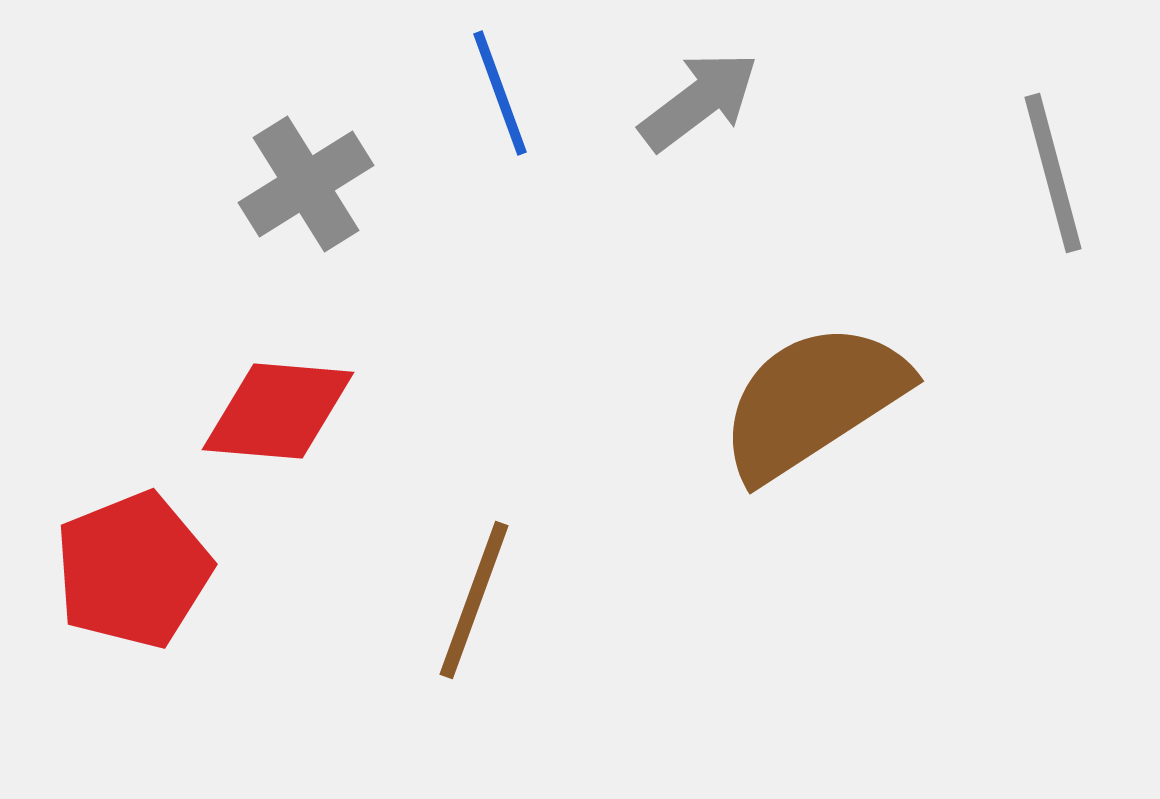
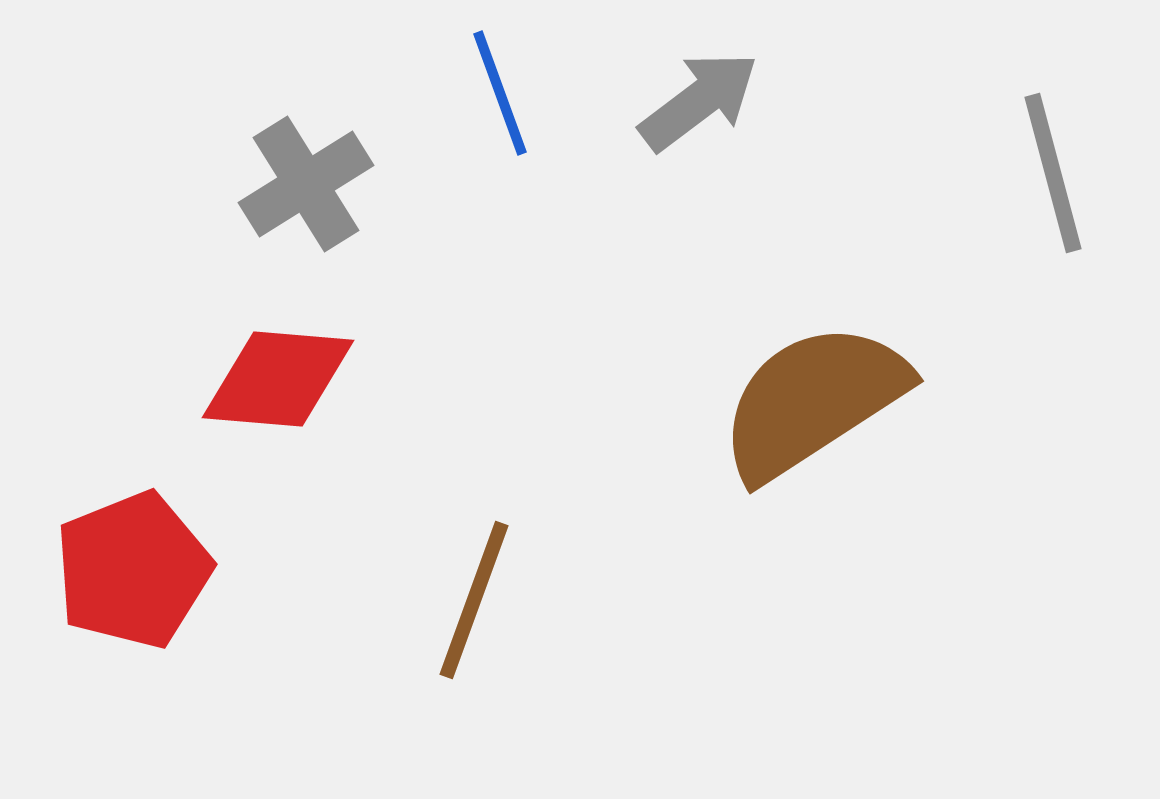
red diamond: moved 32 px up
